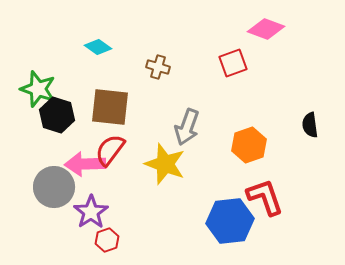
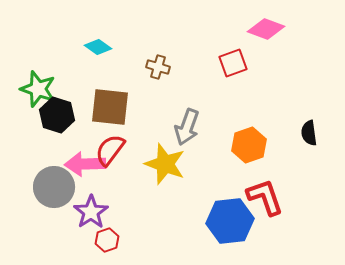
black semicircle: moved 1 px left, 8 px down
